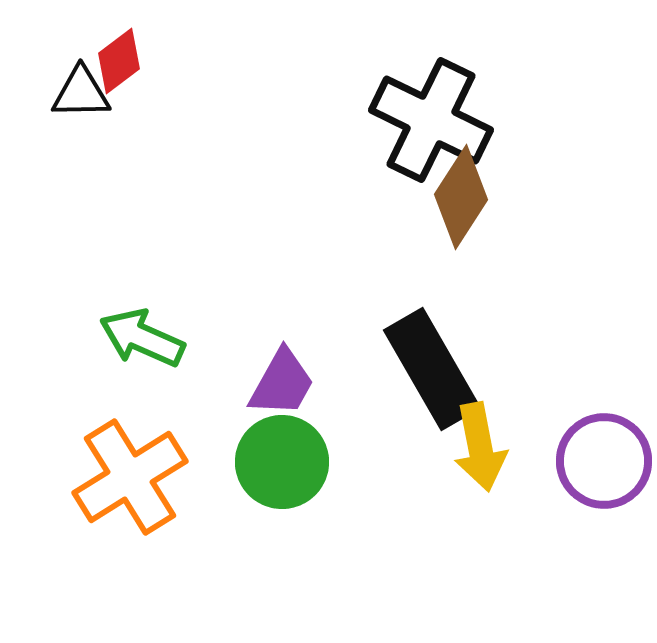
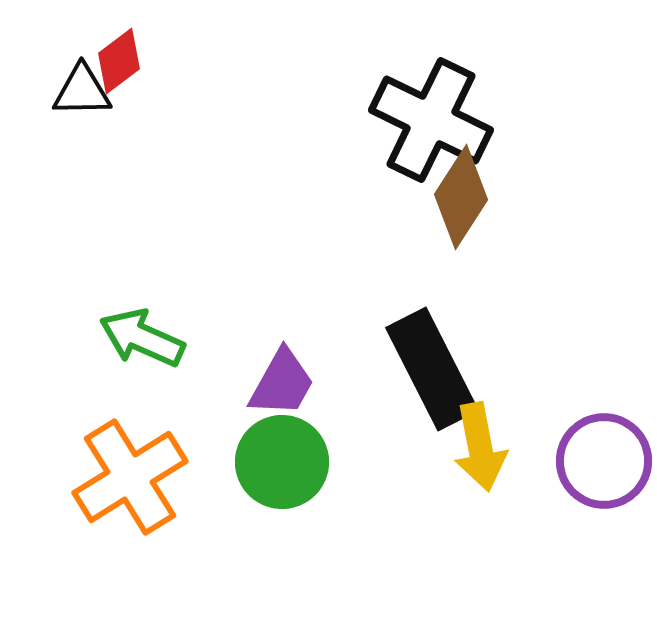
black triangle: moved 1 px right, 2 px up
black rectangle: rotated 3 degrees clockwise
